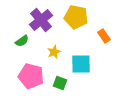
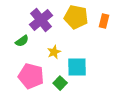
orange rectangle: moved 15 px up; rotated 48 degrees clockwise
cyan square: moved 4 px left, 3 px down
green square: rotated 24 degrees clockwise
